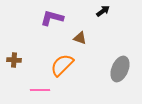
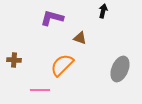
black arrow: rotated 40 degrees counterclockwise
